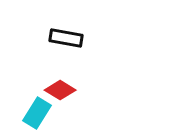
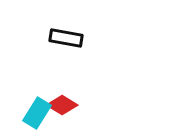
red diamond: moved 2 px right, 15 px down
